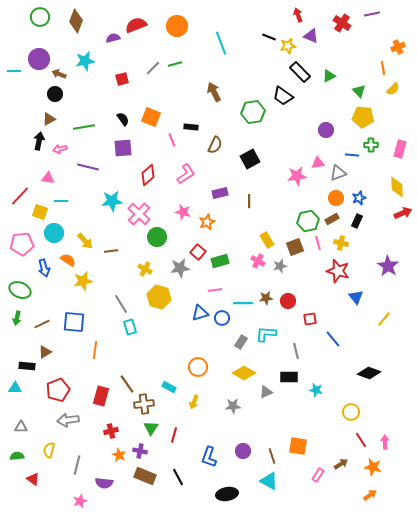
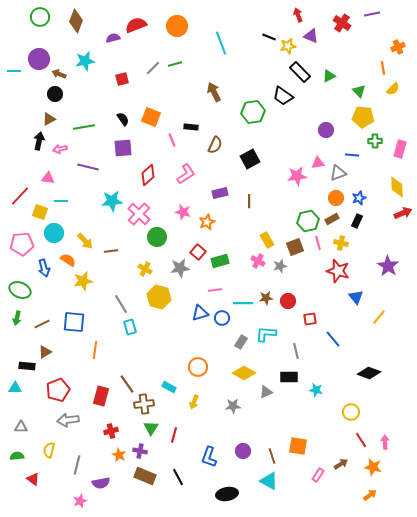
green cross at (371, 145): moved 4 px right, 4 px up
yellow line at (384, 319): moved 5 px left, 2 px up
purple semicircle at (104, 483): moved 3 px left; rotated 18 degrees counterclockwise
